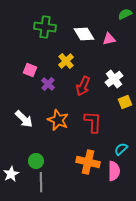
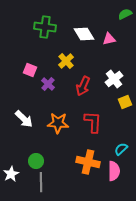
orange star: moved 3 px down; rotated 20 degrees counterclockwise
